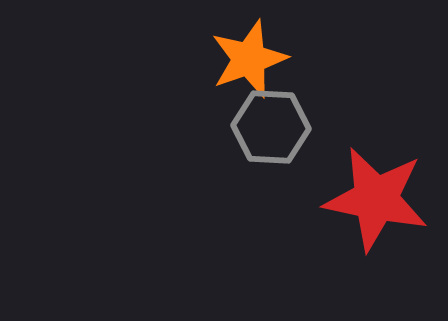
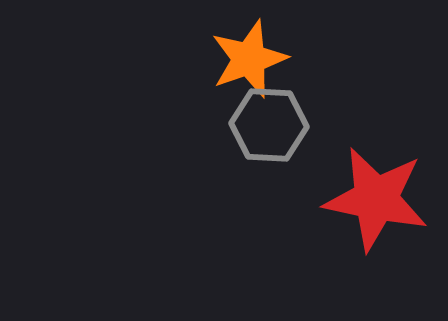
gray hexagon: moved 2 px left, 2 px up
